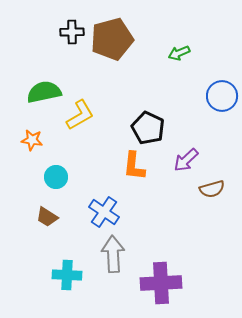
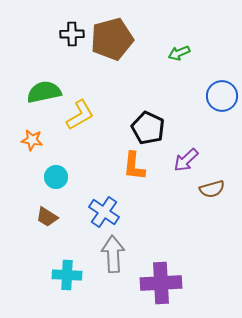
black cross: moved 2 px down
